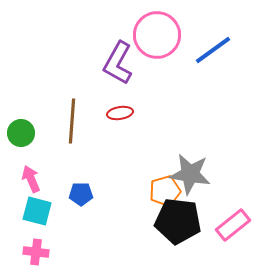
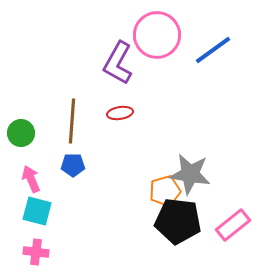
blue pentagon: moved 8 px left, 29 px up
